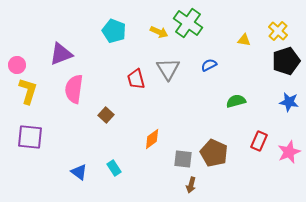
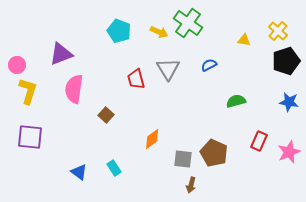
cyan pentagon: moved 5 px right
